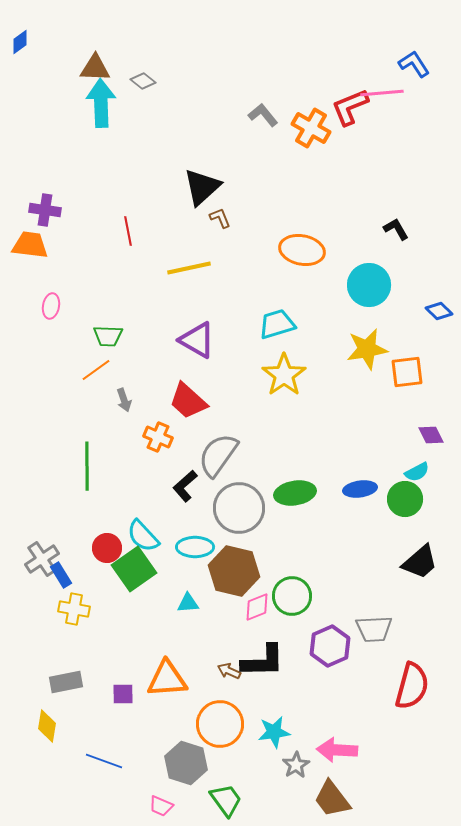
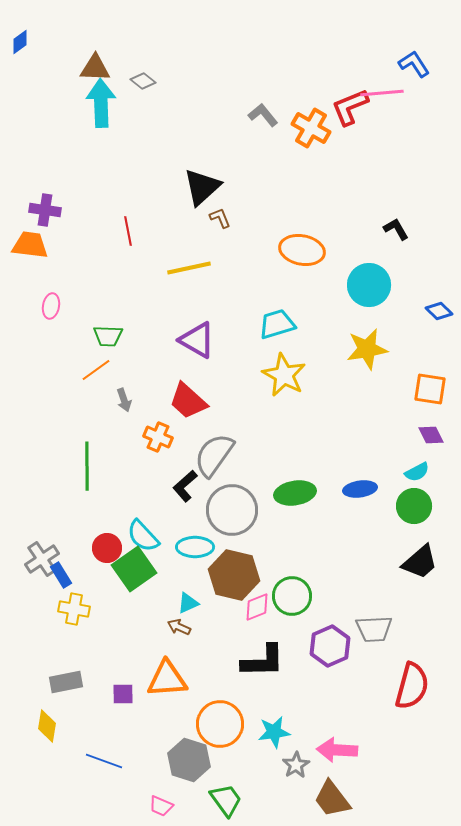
orange square at (407, 372): moved 23 px right, 17 px down; rotated 16 degrees clockwise
yellow star at (284, 375): rotated 9 degrees counterclockwise
gray semicircle at (218, 455): moved 4 px left
green circle at (405, 499): moved 9 px right, 7 px down
gray circle at (239, 508): moved 7 px left, 2 px down
brown hexagon at (234, 571): moved 4 px down
cyan triangle at (188, 603): rotated 20 degrees counterclockwise
brown arrow at (229, 671): moved 50 px left, 44 px up
gray hexagon at (186, 763): moved 3 px right, 3 px up
